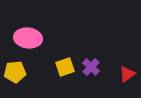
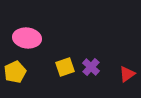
pink ellipse: moved 1 px left
yellow pentagon: rotated 20 degrees counterclockwise
